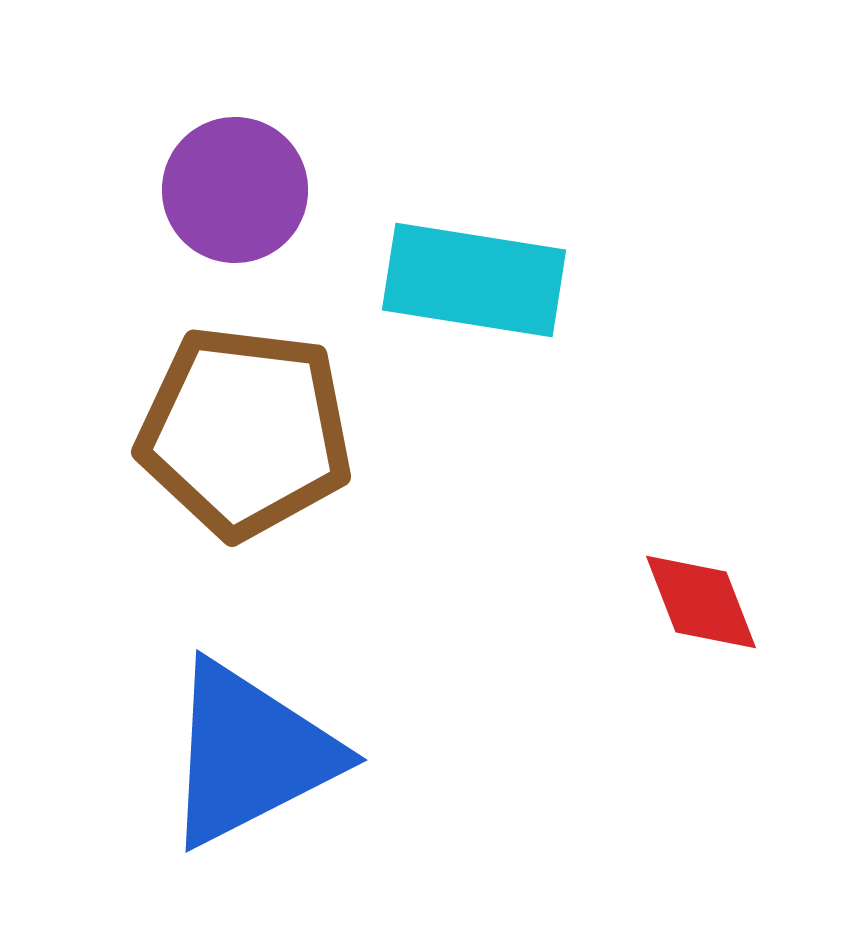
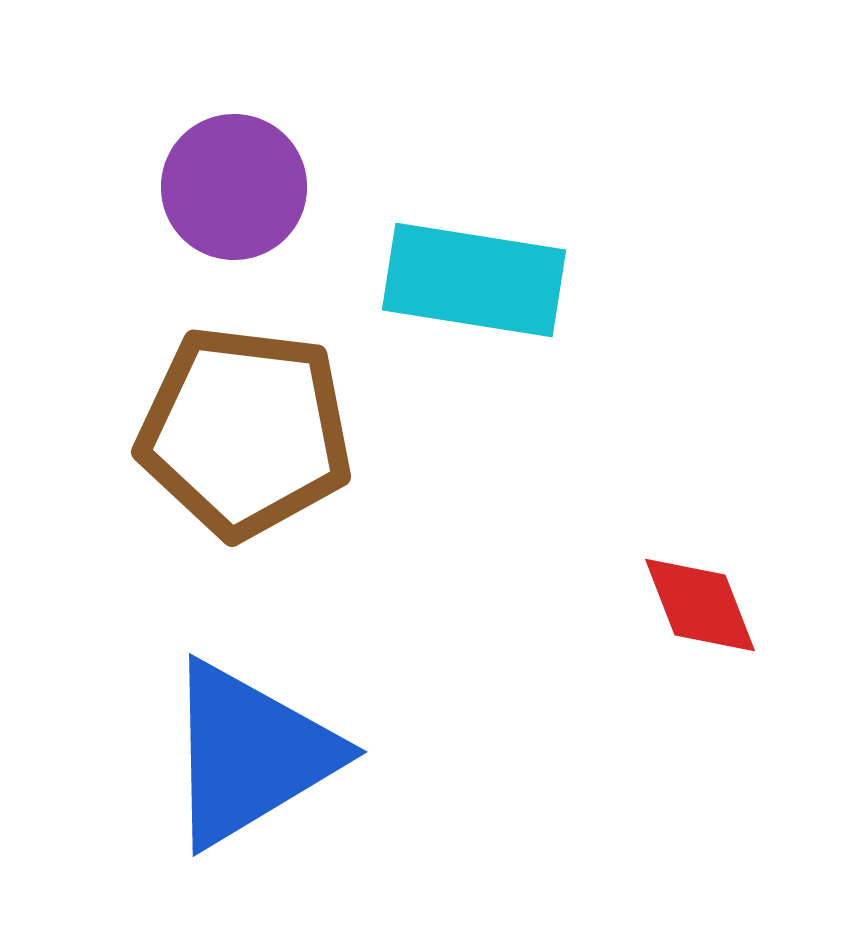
purple circle: moved 1 px left, 3 px up
red diamond: moved 1 px left, 3 px down
blue triangle: rotated 4 degrees counterclockwise
